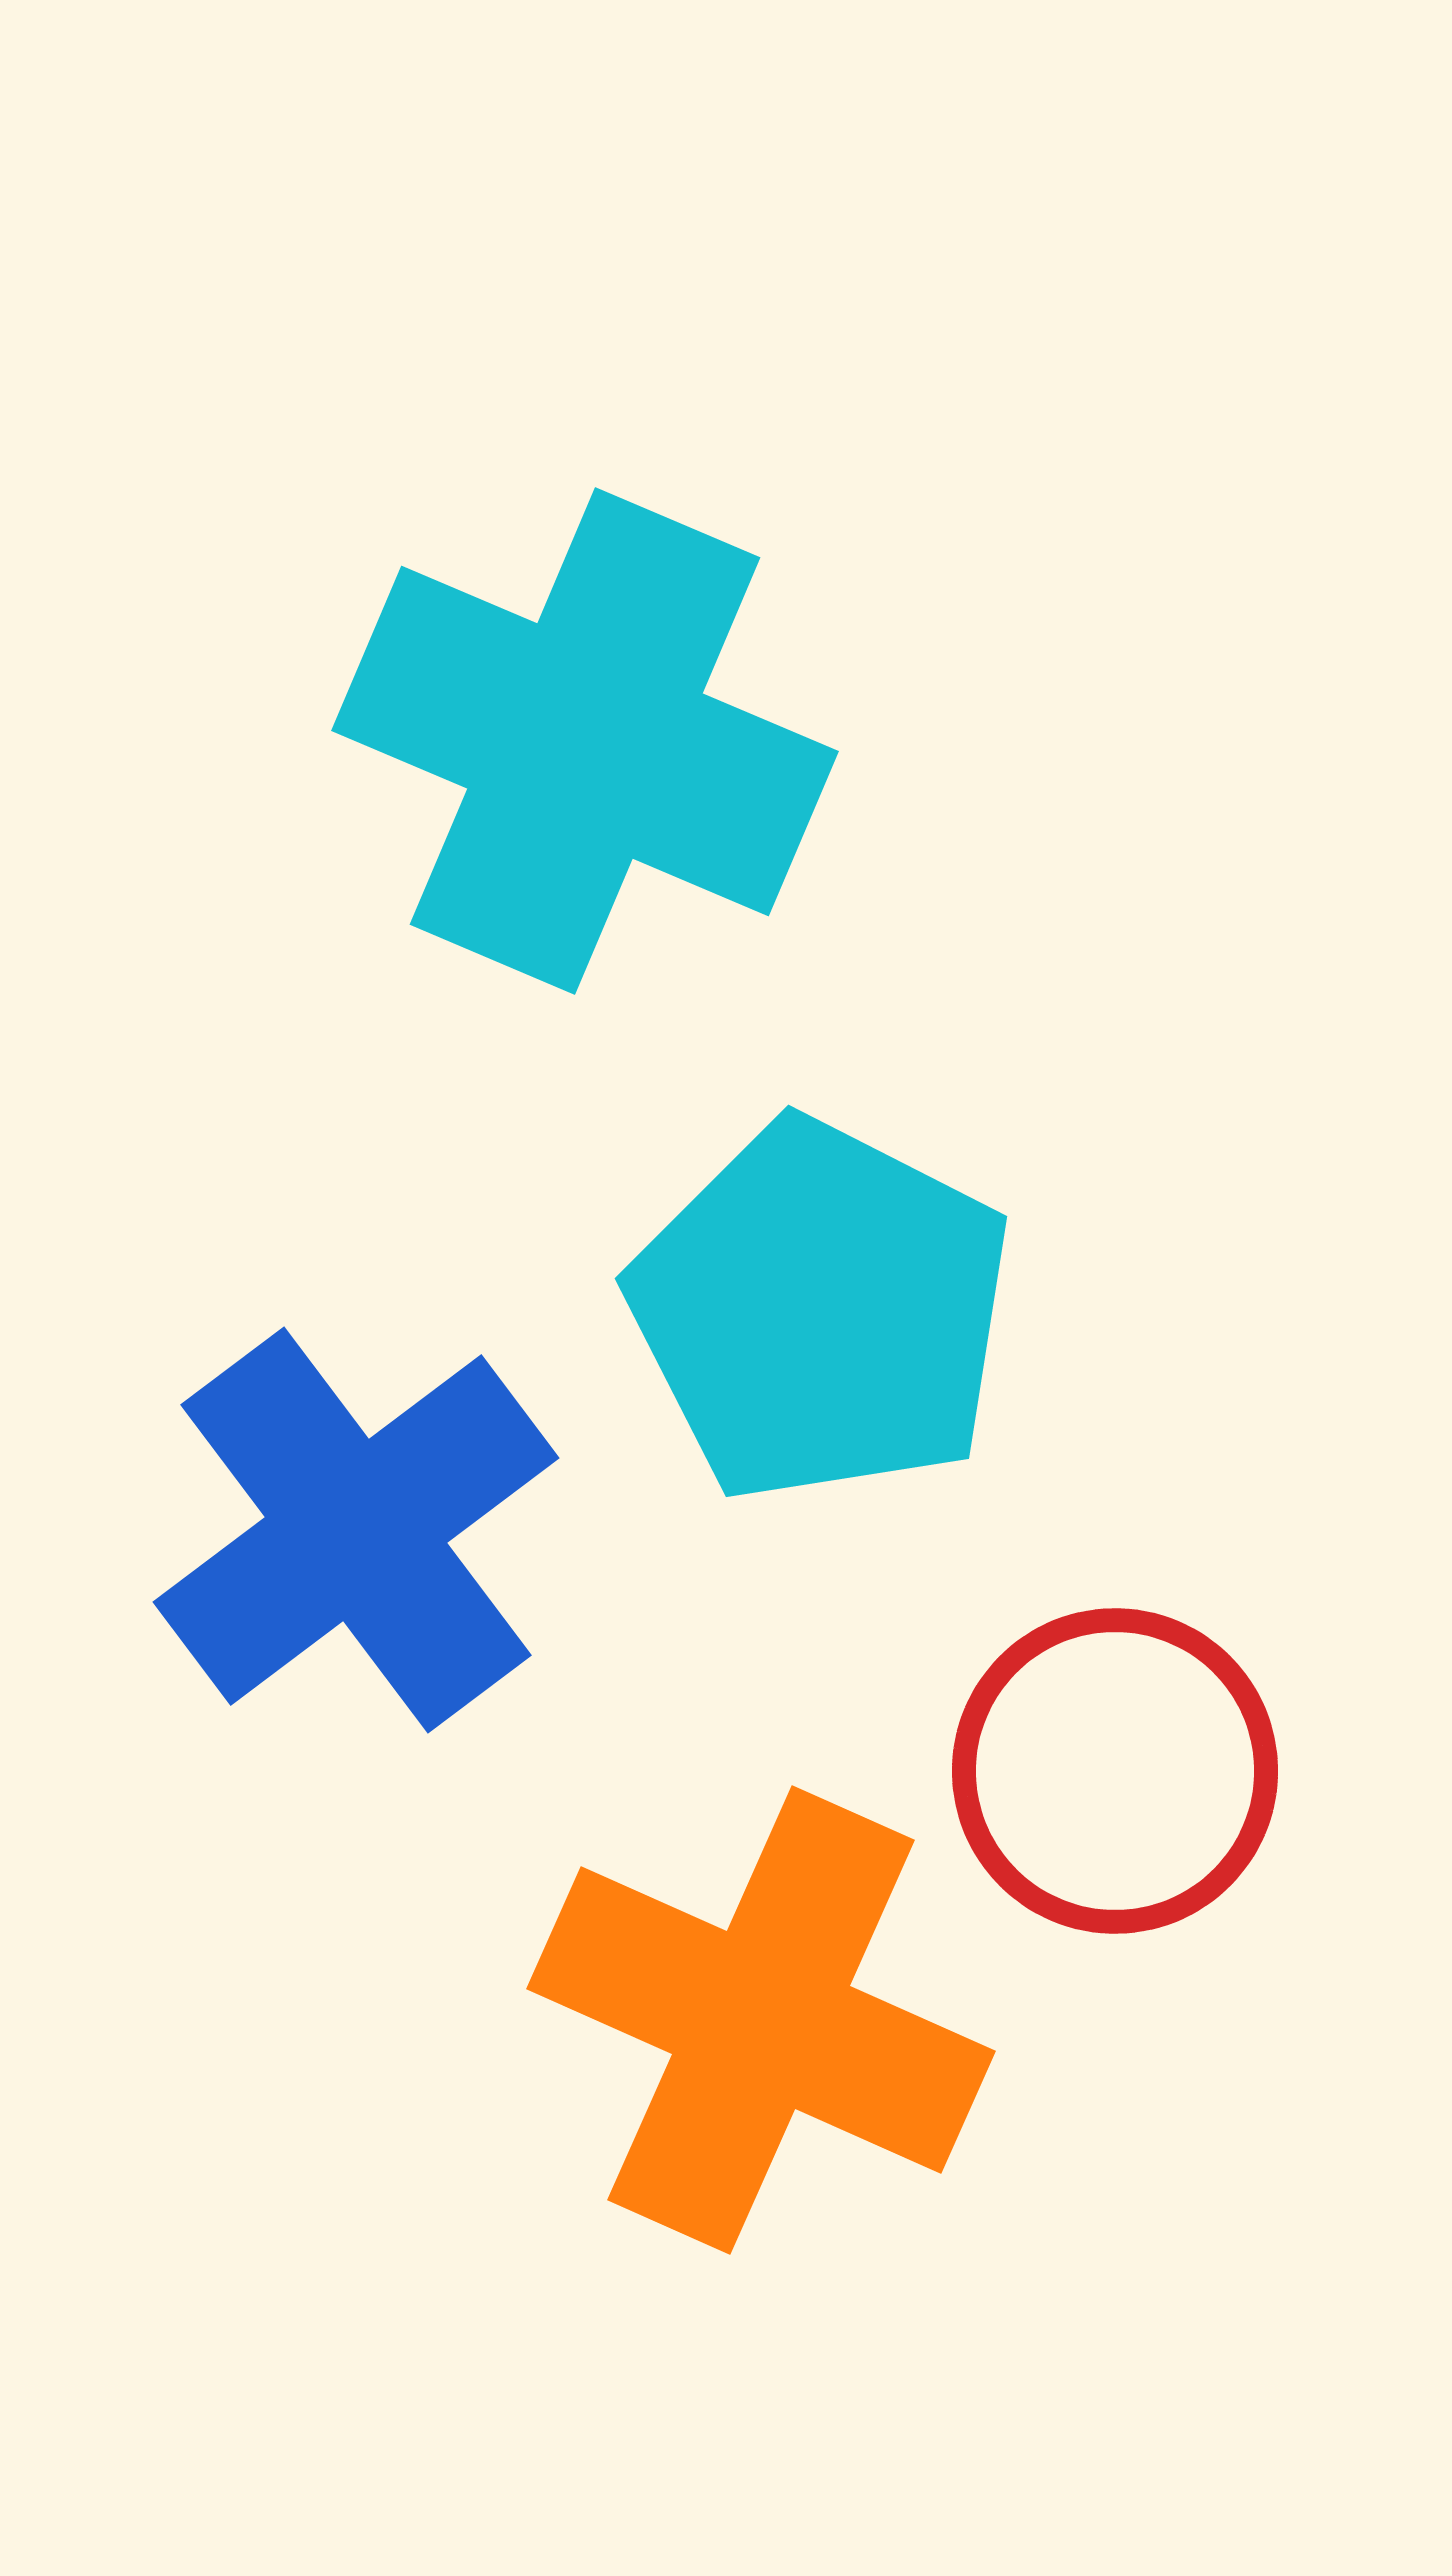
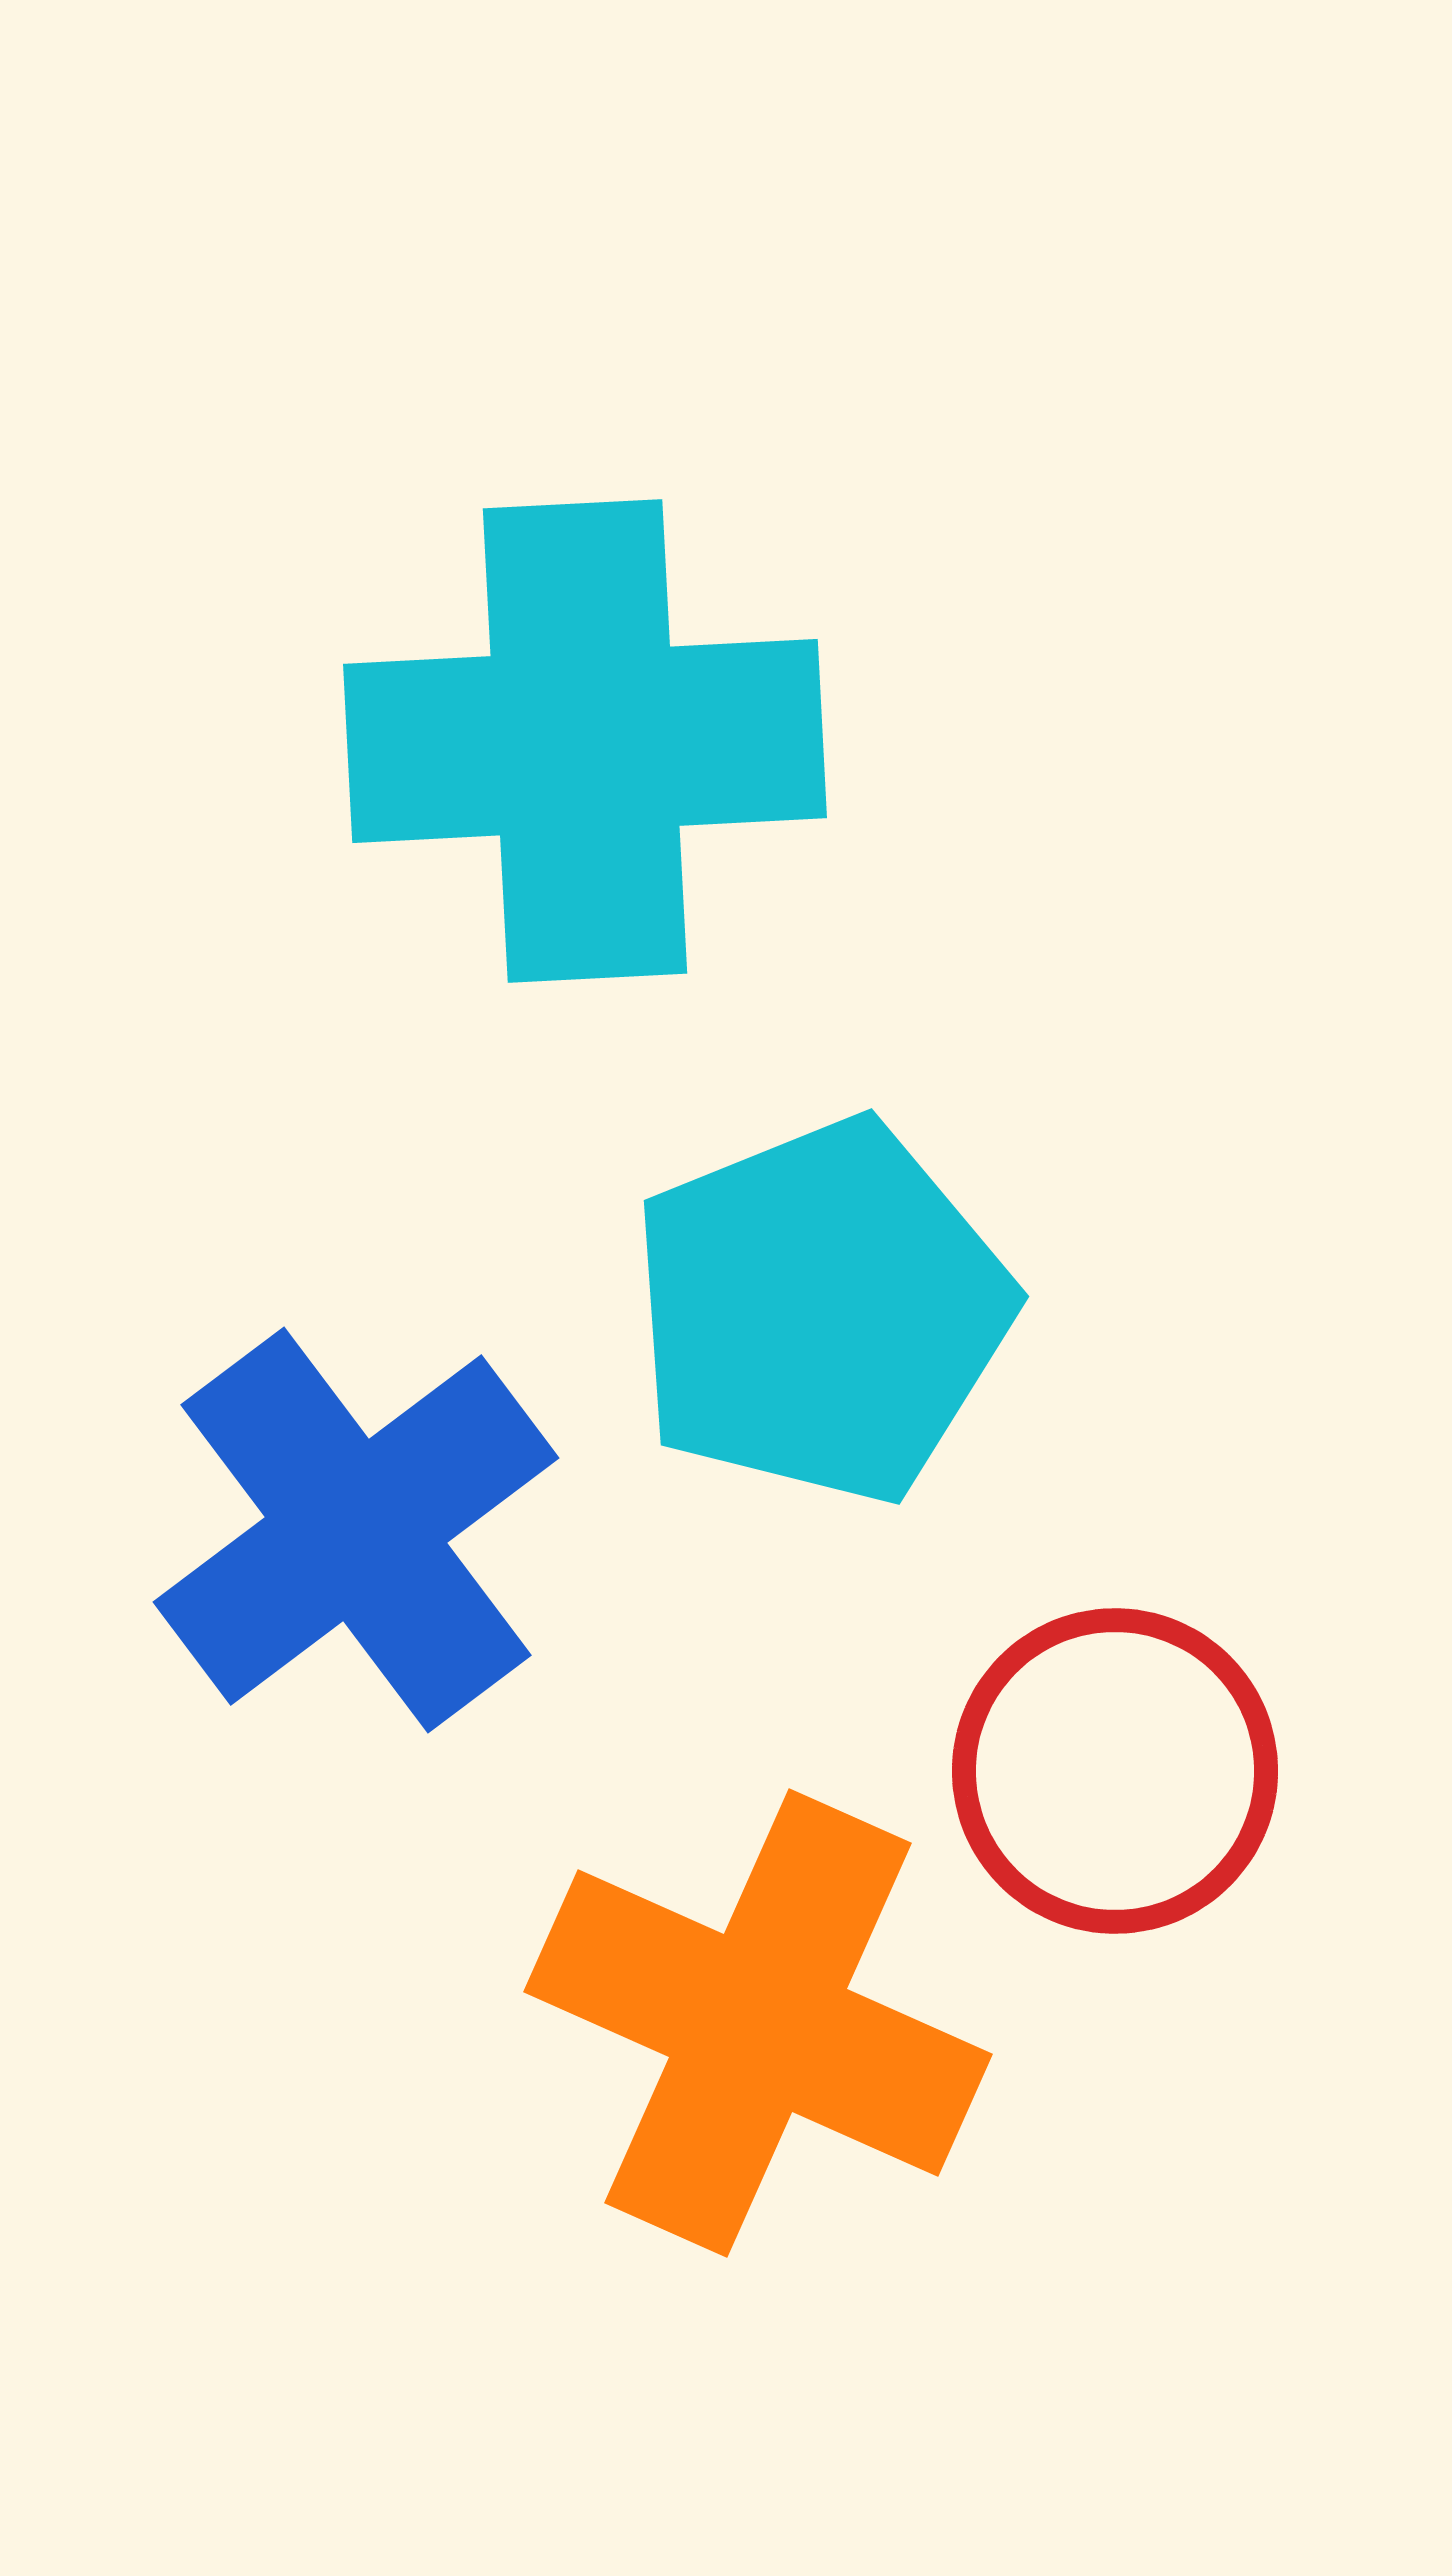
cyan cross: rotated 26 degrees counterclockwise
cyan pentagon: rotated 23 degrees clockwise
orange cross: moved 3 px left, 3 px down
